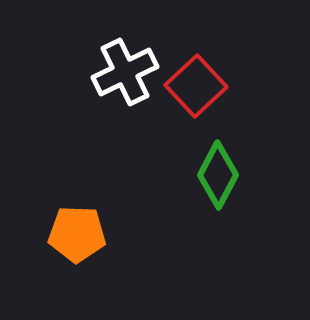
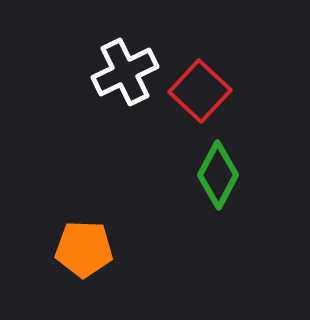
red square: moved 4 px right, 5 px down; rotated 4 degrees counterclockwise
orange pentagon: moved 7 px right, 15 px down
